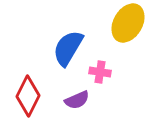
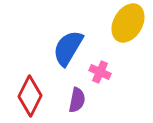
pink cross: rotated 15 degrees clockwise
red diamond: moved 2 px right
purple semicircle: rotated 55 degrees counterclockwise
